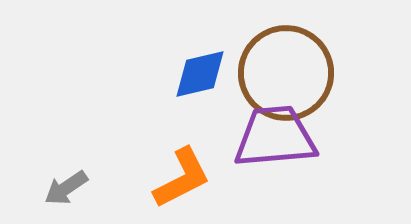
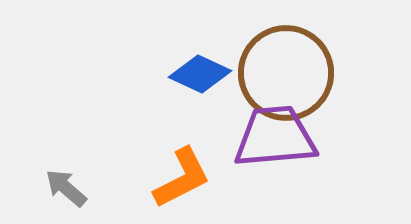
blue diamond: rotated 38 degrees clockwise
gray arrow: rotated 75 degrees clockwise
